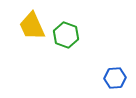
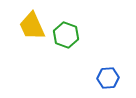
blue hexagon: moved 7 px left
